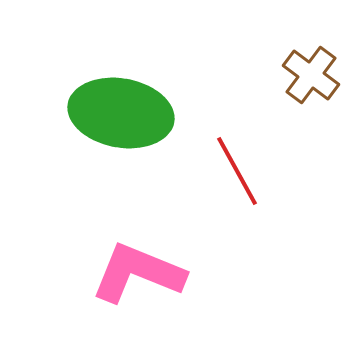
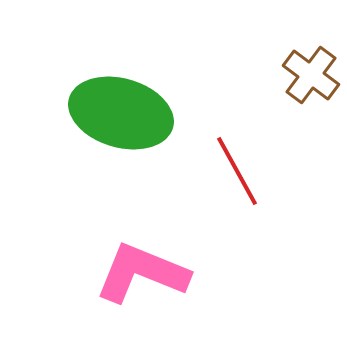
green ellipse: rotated 6 degrees clockwise
pink L-shape: moved 4 px right
